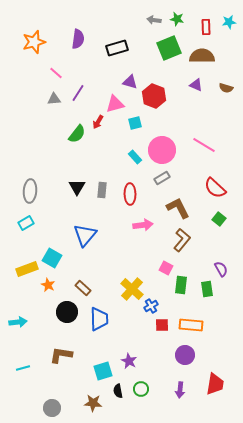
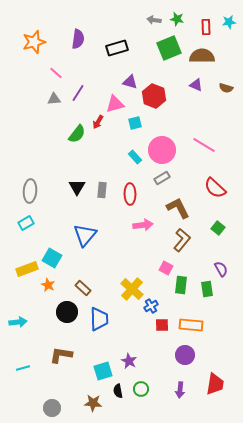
green square at (219, 219): moved 1 px left, 9 px down
